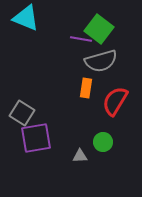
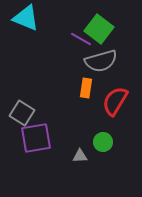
purple line: rotated 20 degrees clockwise
